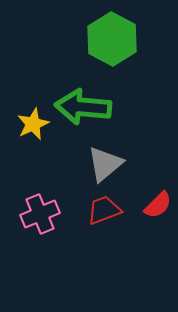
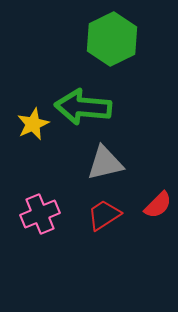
green hexagon: rotated 6 degrees clockwise
gray triangle: moved 1 px up; rotated 27 degrees clockwise
red trapezoid: moved 5 px down; rotated 12 degrees counterclockwise
